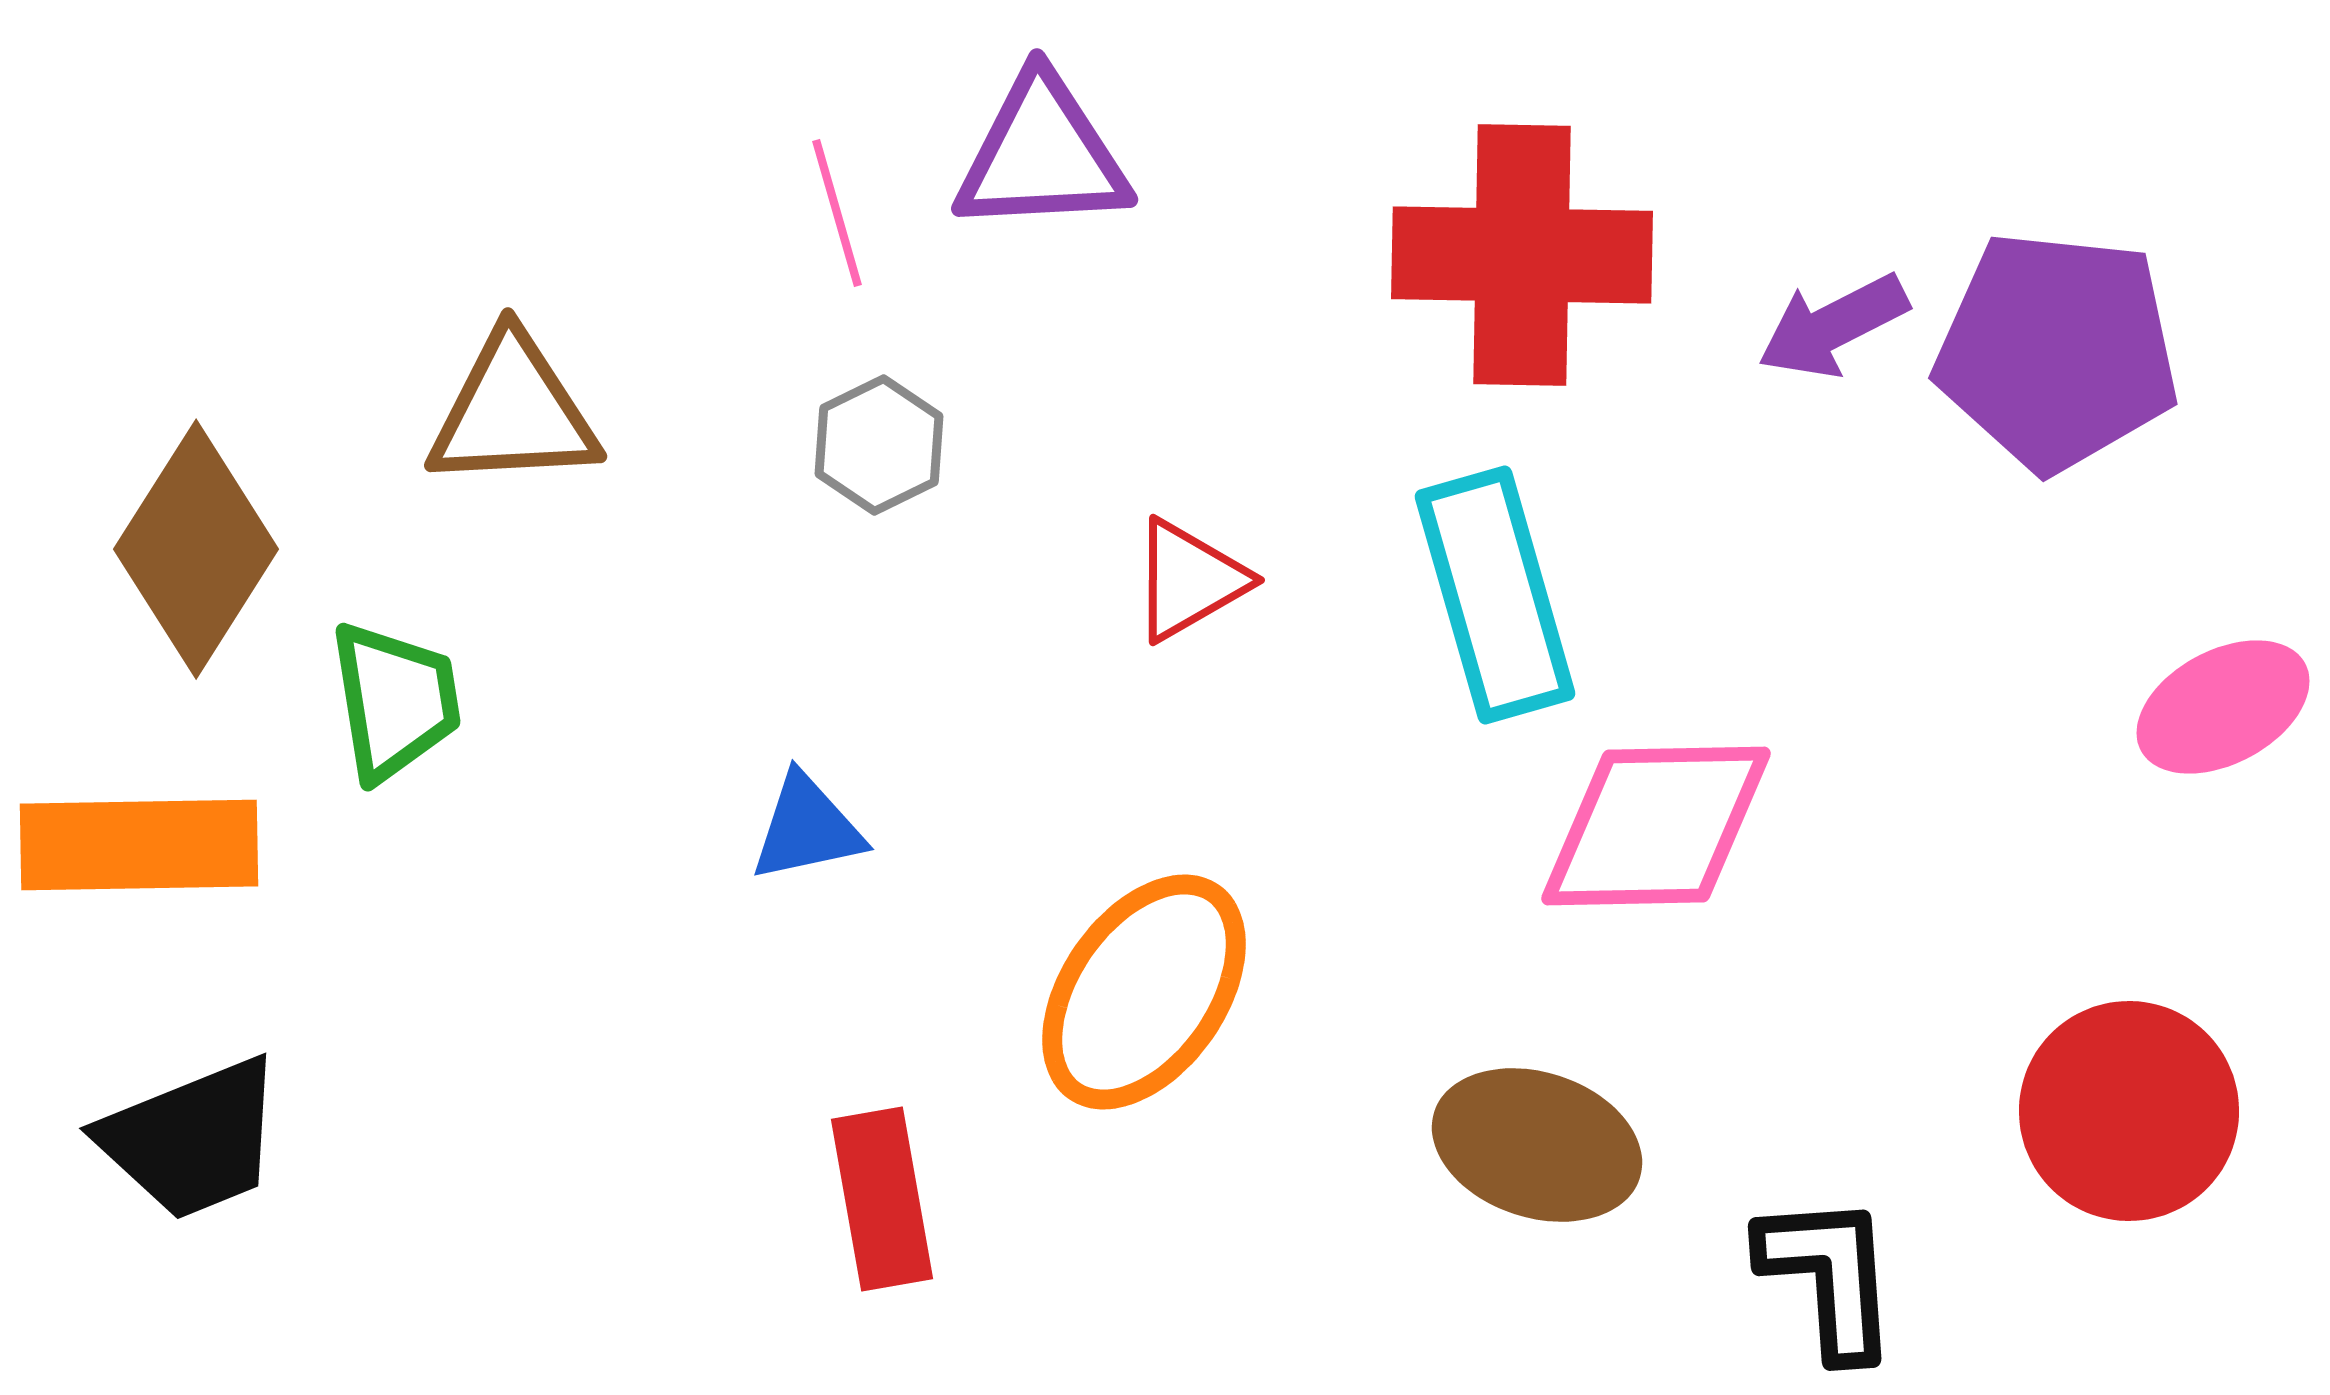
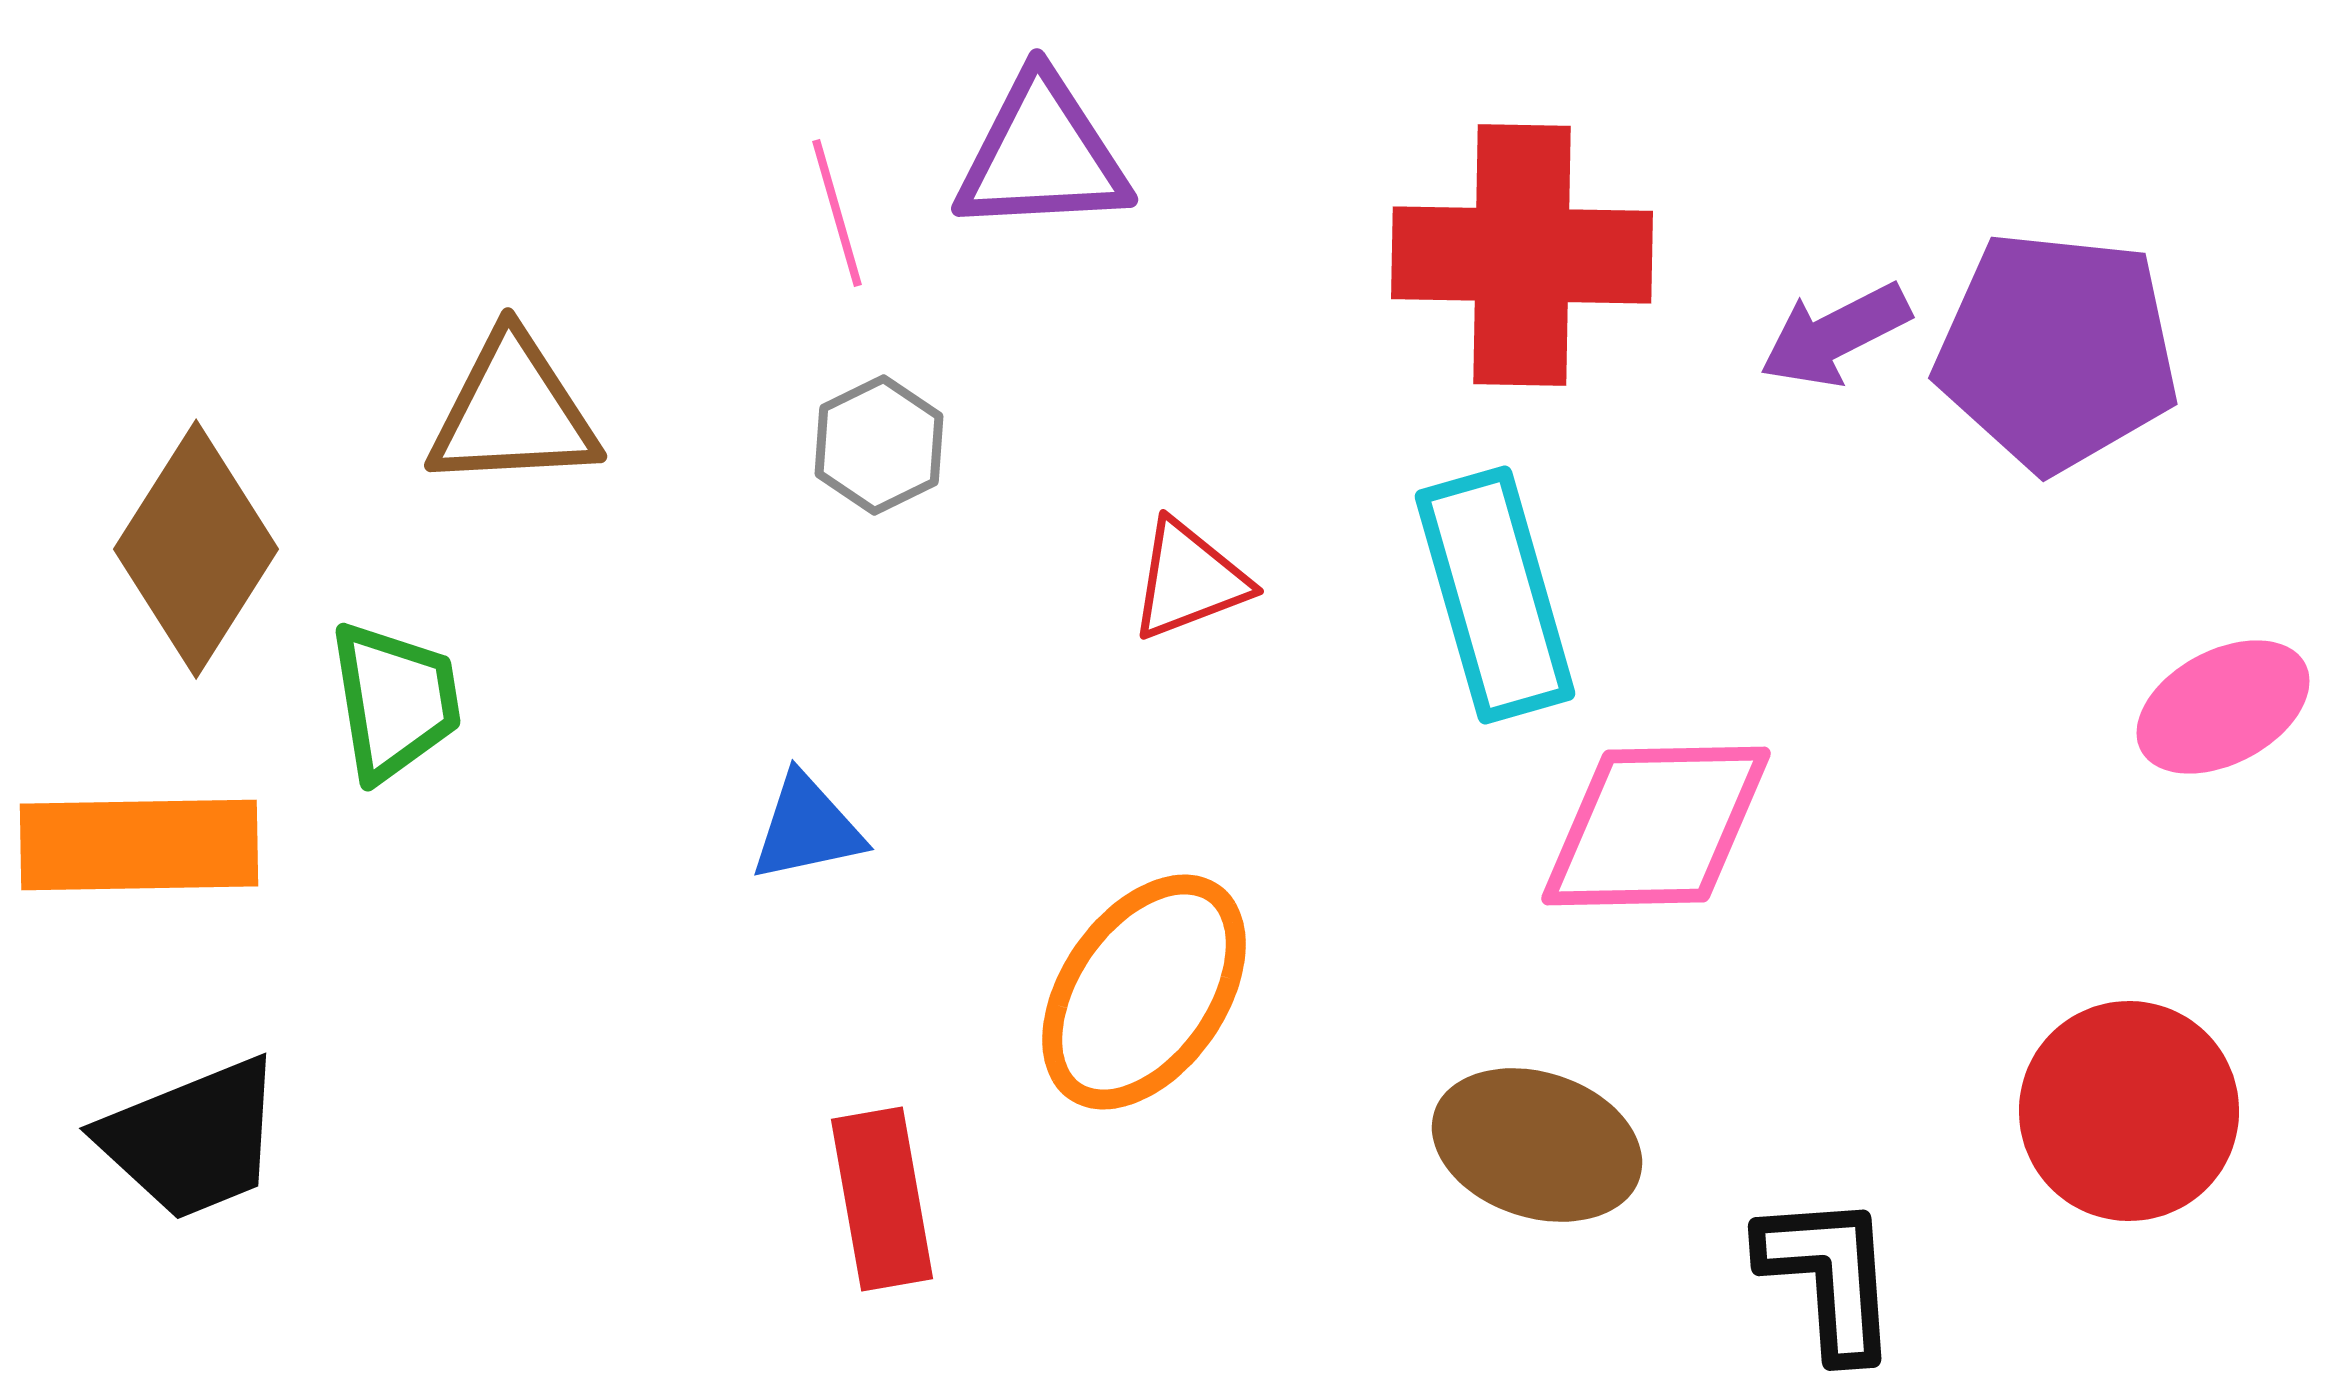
purple arrow: moved 2 px right, 9 px down
red triangle: rotated 9 degrees clockwise
